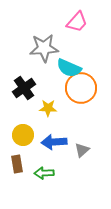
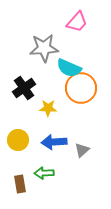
yellow circle: moved 5 px left, 5 px down
brown rectangle: moved 3 px right, 20 px down
